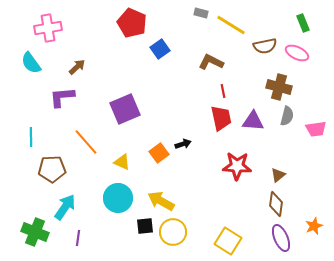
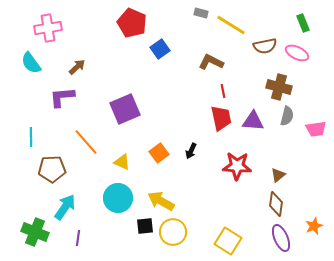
black arrow: moved 8 px right, 7 px down; rotated 133 degrees clockwise
